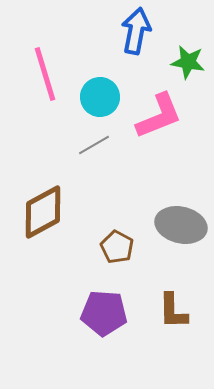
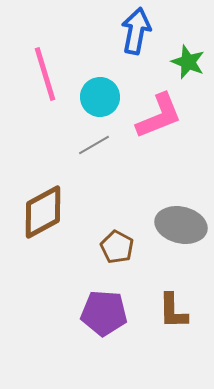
green star: rotated 12 degrees clockwise
